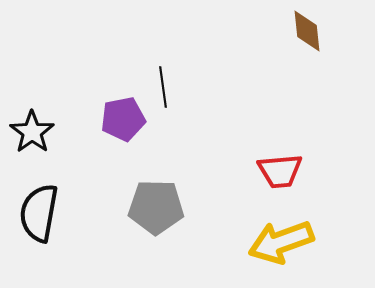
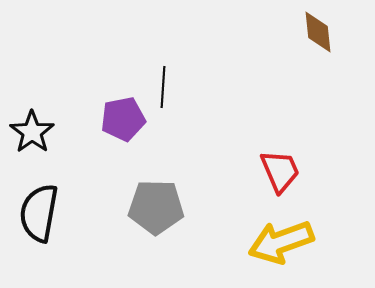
brown diamond: moved 11 px right, 1 px down
black line: rotated 12 degrees clockwise
red trapezoid: rotated 108 degrees counterclockwise
